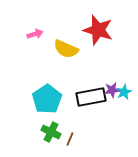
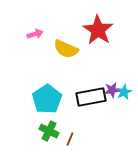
red star: rotated 16 degrees clockwise
green cross: moved 2 px left, 1 px up
